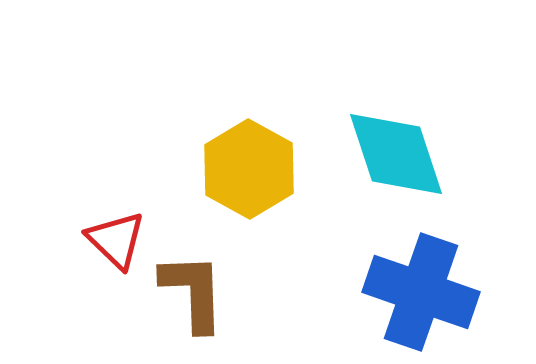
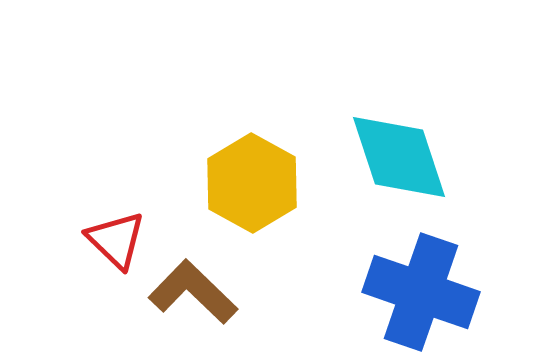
cyan diamond: moved 3 px right, 3 px down
yellow hexagon: moved 3 px right, 14 px down
brown L-shape: rotated 44 degrees counterclockwise
